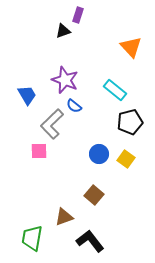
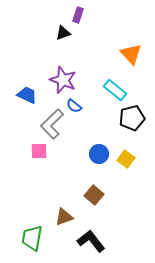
black triangle: moved 2 px down
orange triangle: moved 7 px down
purple star: moved 2 px left
blue trapezoid: rotated 35 degrees counterclockwise
black pentagon: moved 2 px right, 4 px up
black L-shape: moved 1 px right
